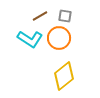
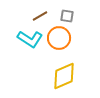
gray square: moved 2 px right
yellow diamond: rotated 16 degrees clockwise
